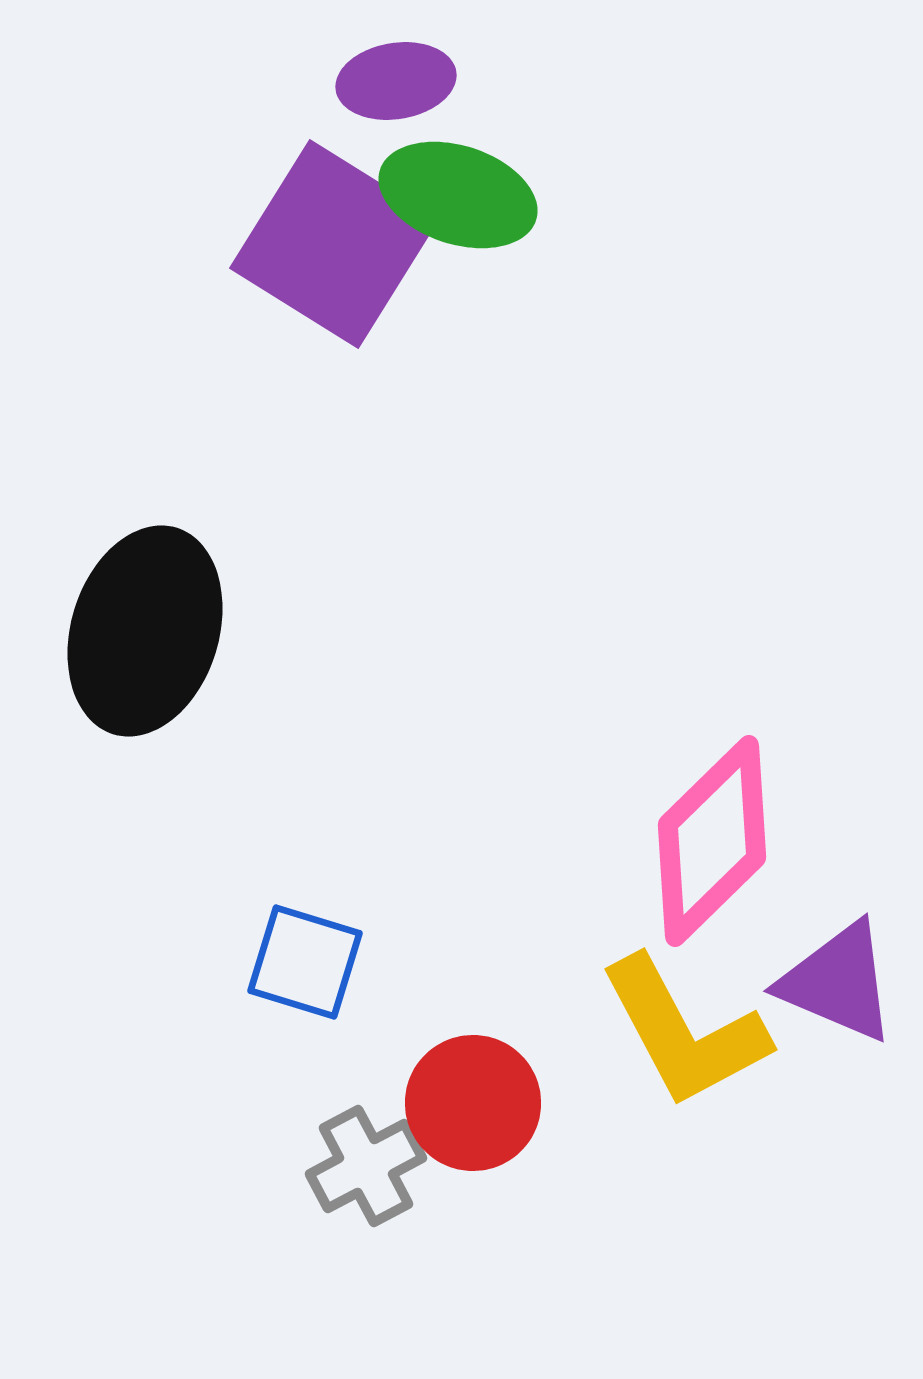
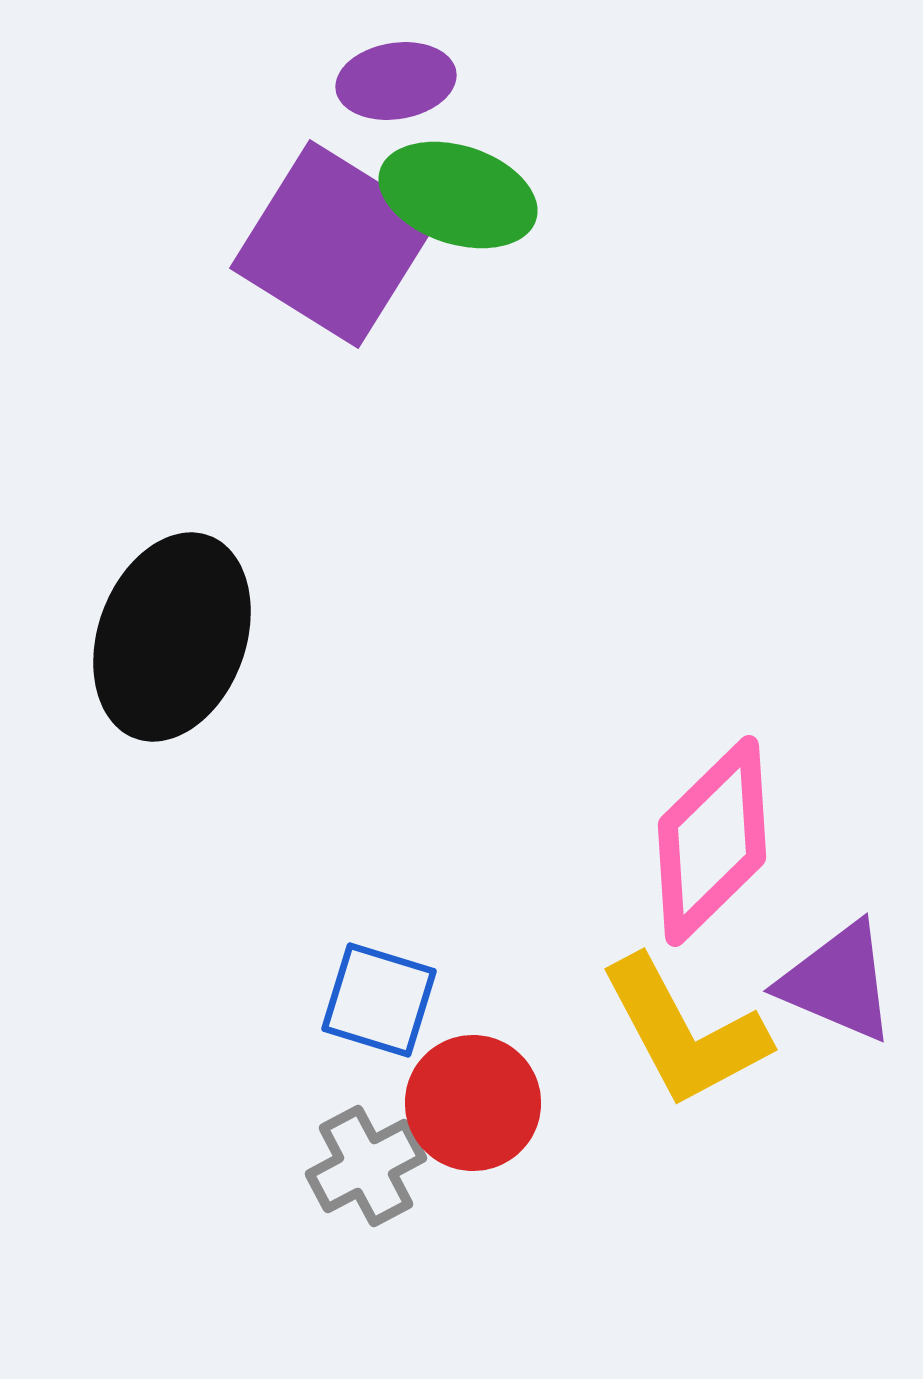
black ellipse: moved 27 px right, 6 px down; rotated 3 degrees clockwise
blue square: moved 74 px right, 38 px down
